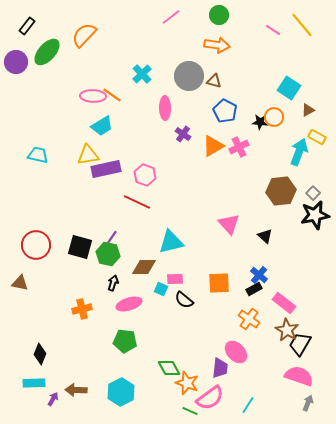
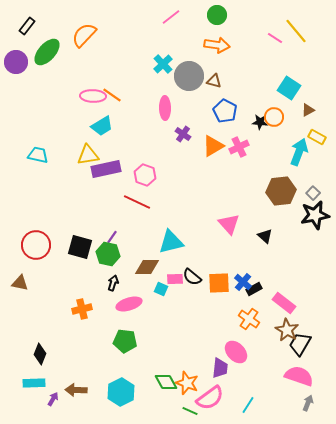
green circle at (219, 15): moved 2 px left
yellow line at (302, 25): moved 6 px left, 6 px down
pink line at (273, 30): moved 2 px right, 8 px down
cyan cross at (142, 74): moved 21 px right, 10 px up
brown diamond at (144, 267): moved 3 px right
blue cross at (259, 275): moved 16 px left, 7 px down
black semicircle at (184, 300): moved 8 px right, 23 px up
green diamond at (169, 368): moved 3 px left, 14 px down
